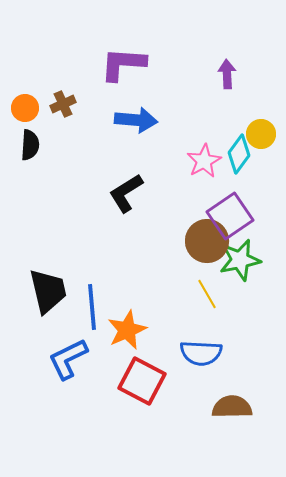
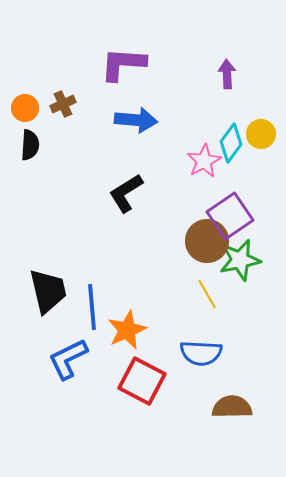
cyan diamond: moved 8 px left, 11 px up
